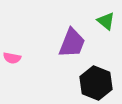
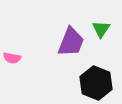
green triangle: moved 5 px left, 8 px down; rotated 24 degrees clockwise
purple trapezoid: moved 1 px left, 1 px up
